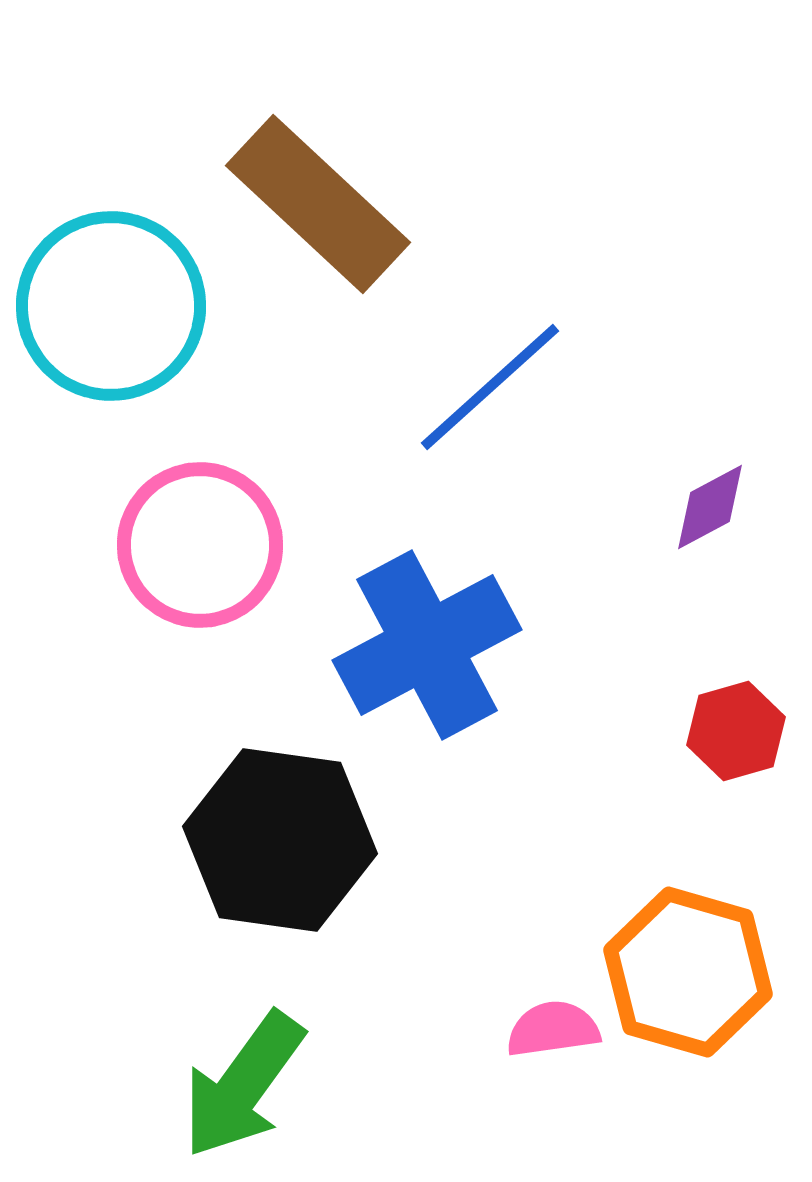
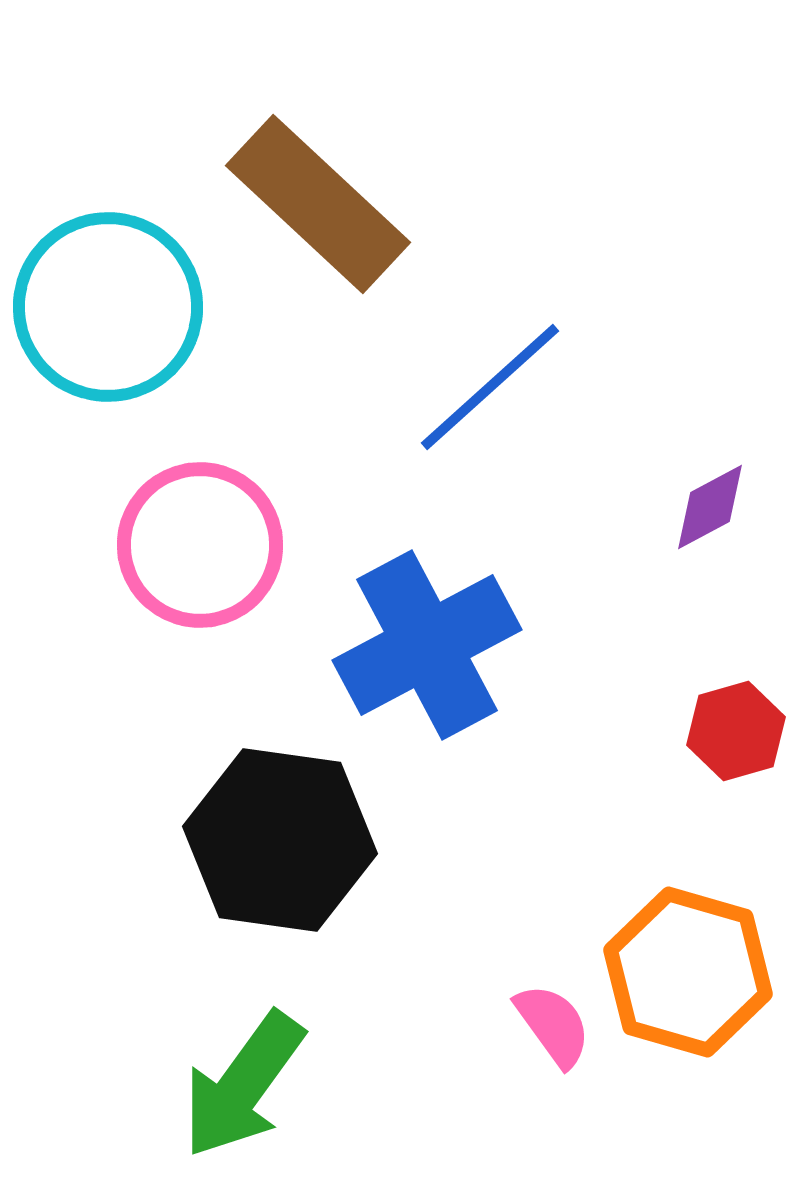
cyan circle: moved 3 px left, 1 px down
pink semicircle: moved 4 px up; rotated 62 degrees clockwise
